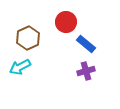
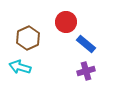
cyan arrow: rotated 45 degrees clockwise
